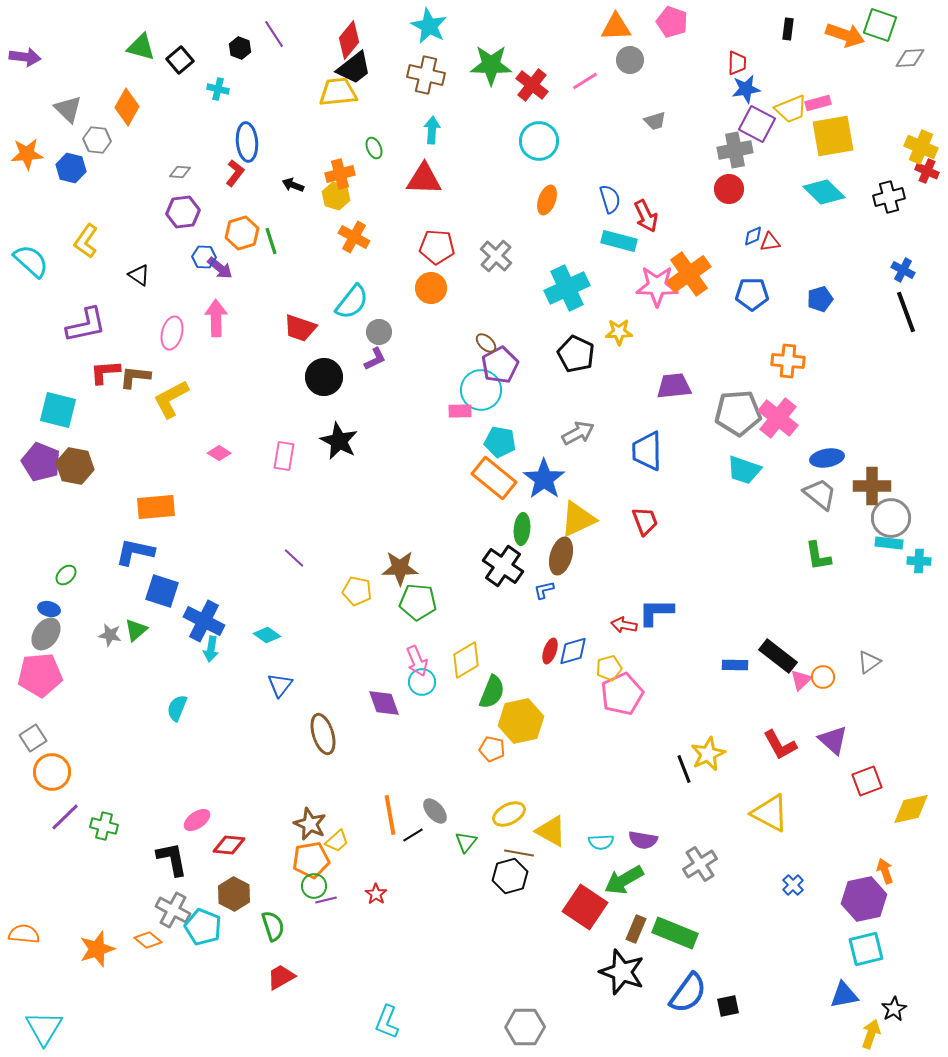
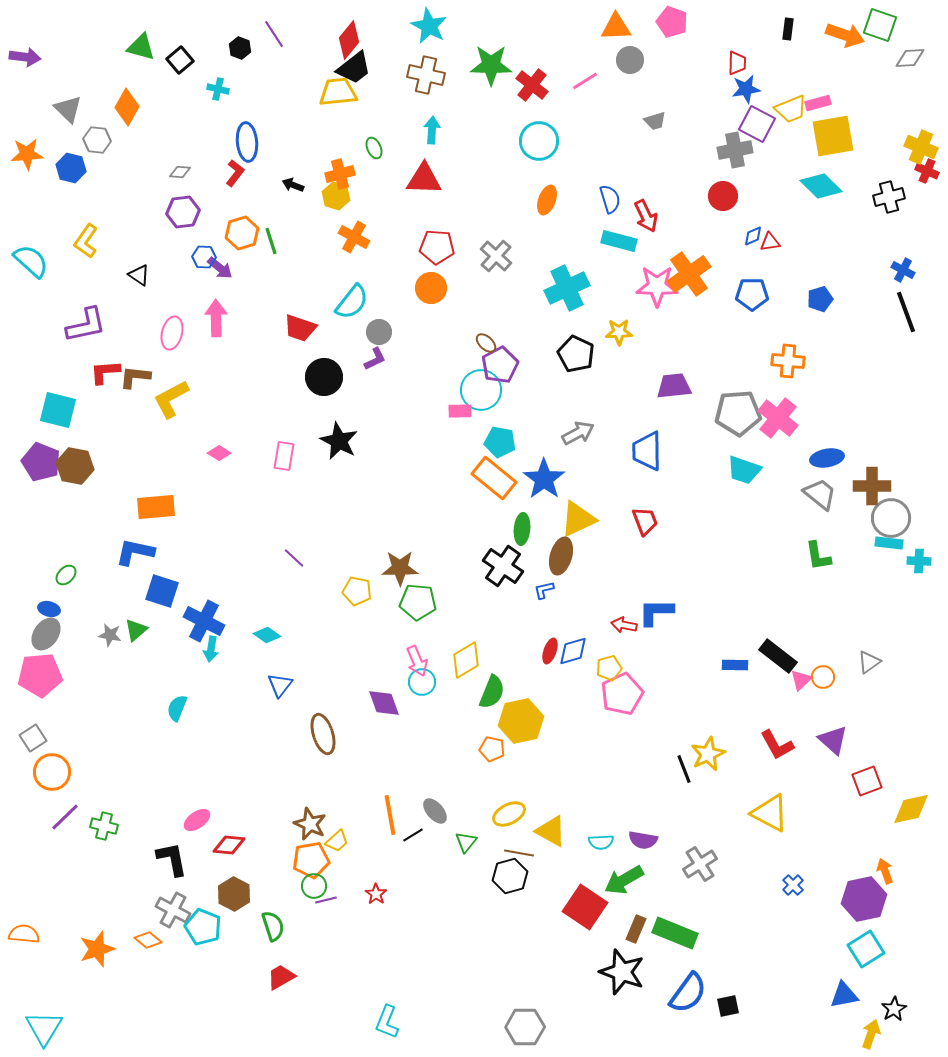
red circle at (729, 189): moved 6 px left, 7 px down
cyan diamond at (824, 192): moved 3 px left, 6 px up
red L-shape at (780, 745): moved 3 px left
cyan square at (866, 949): rotated 18 degrees counterclockwise
